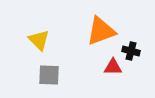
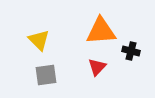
orange triangle: rotated 16 degrees clockwise
red triangle: moved 16 px left; rotated 48 degrees counterclockwise
gray square: moved 3 px left; rotated 10 degrees counterclockwise
